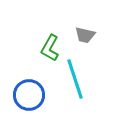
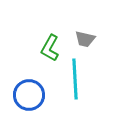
gray trapezoid: moved 4 px down
cyan line: rotated 15 degrees clockwise
